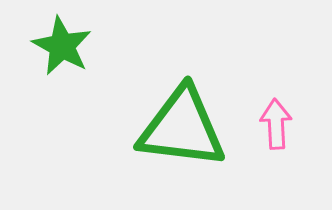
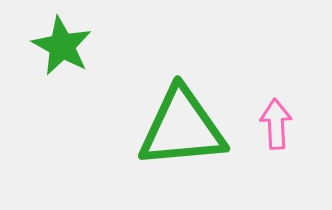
green triangle: rotated 12 degrees counterclockwise
